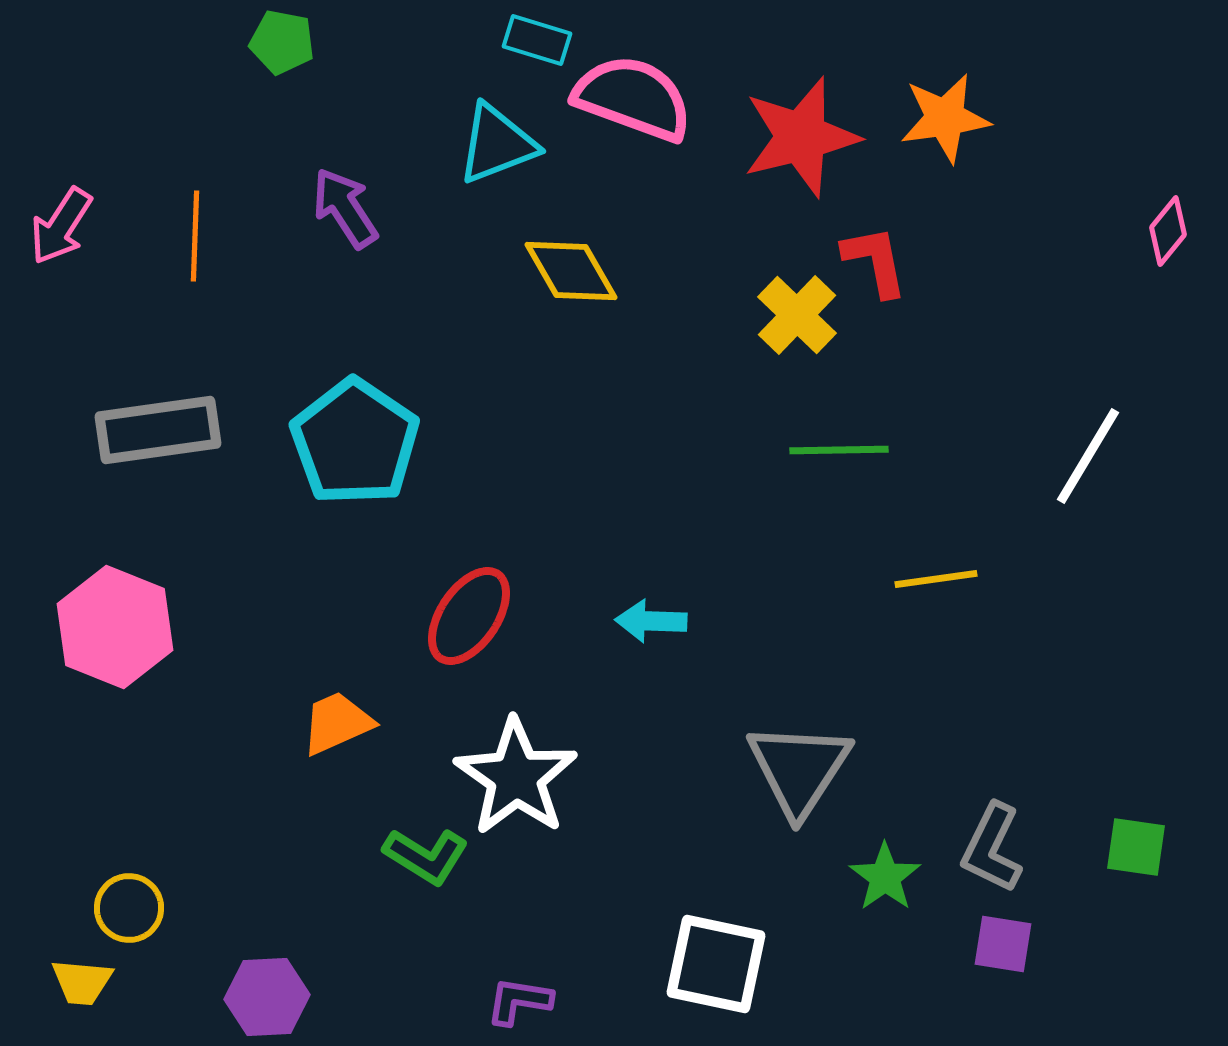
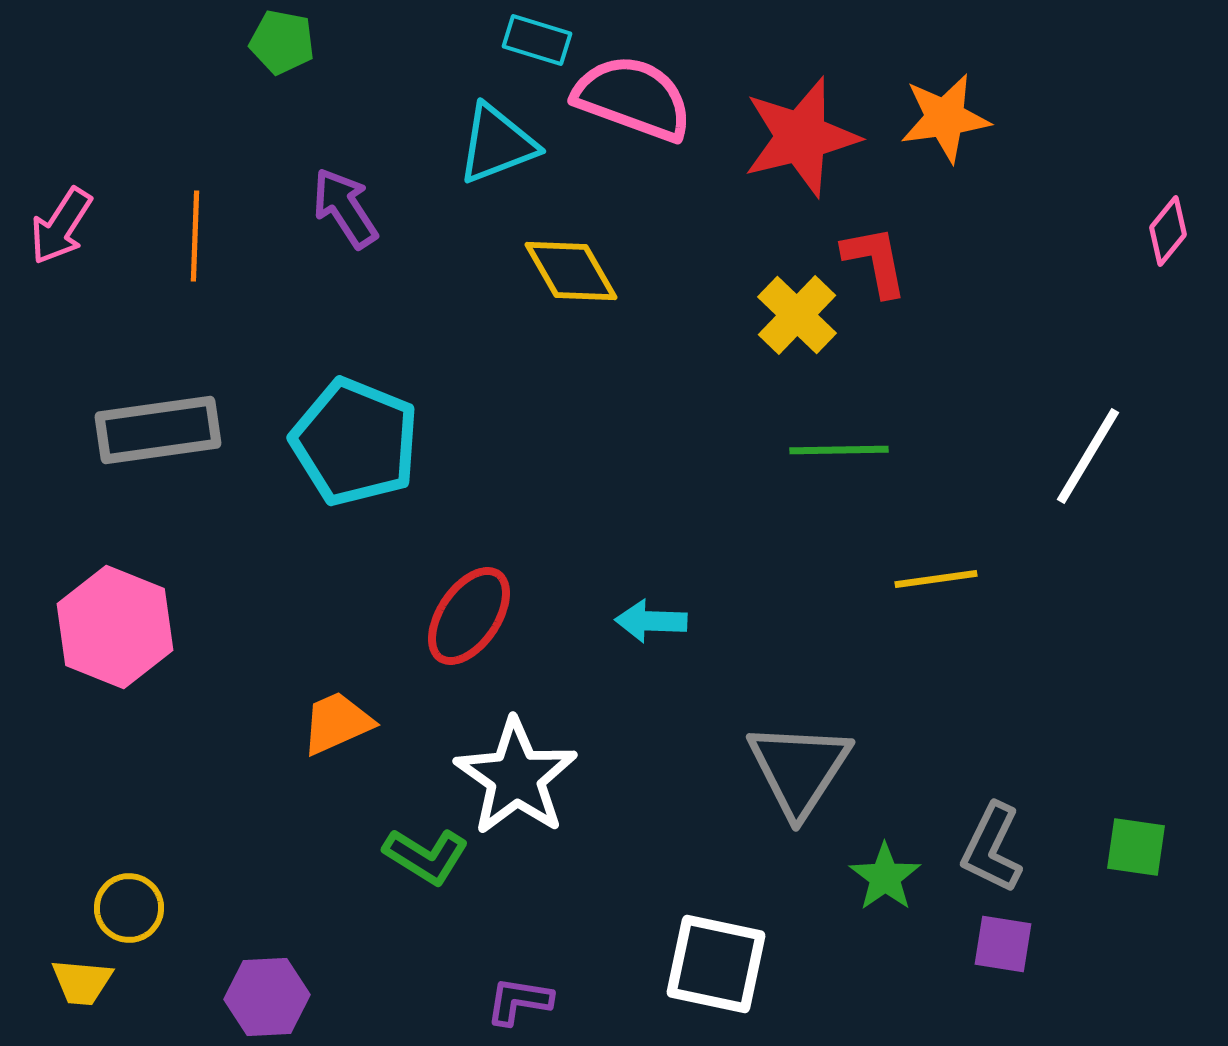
cyan pentagon: rotated 12 degrees counterclockwise
